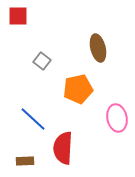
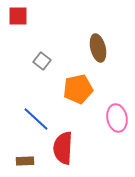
blue line: moved 3 px right
